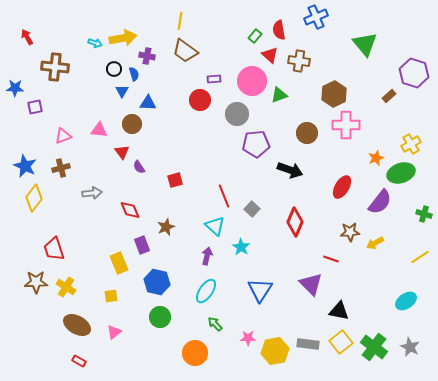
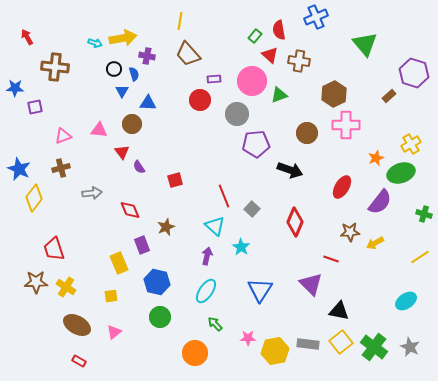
brown trapezoid at (185, 51): moved 3 px right, 3 px down; rotated 12 degrees clockwise
blue star at (25, 166): moved 6 px left, 3 px down
